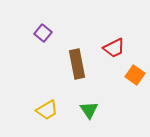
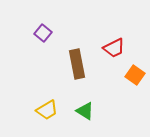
green triangle: moved 4 px left, 1 px down; rotated 24 degrees counterclockwise
